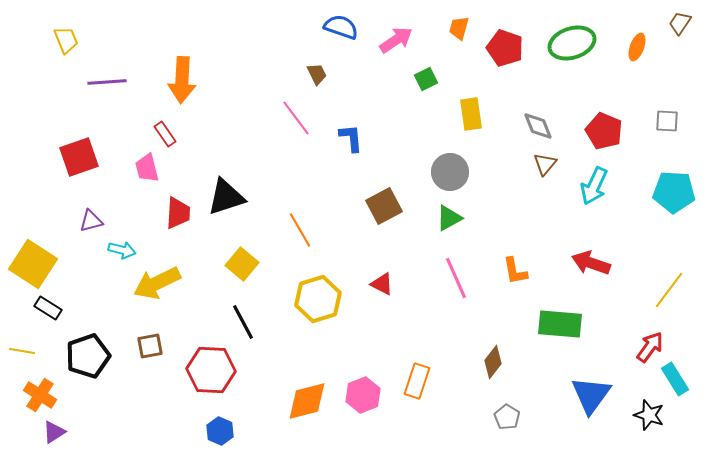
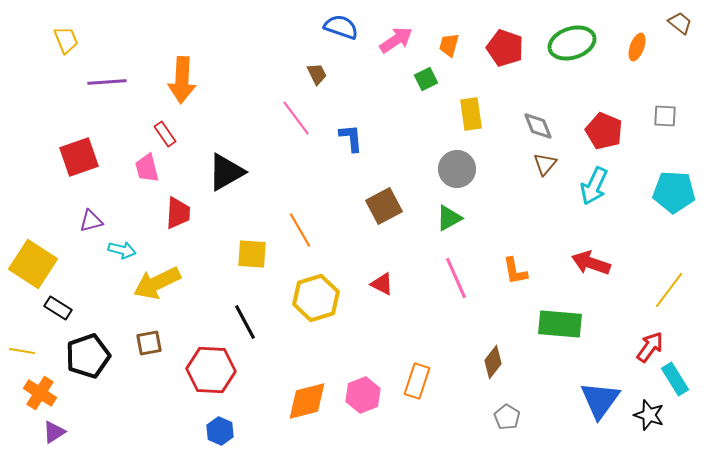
brown trapezoid at (680, 23): rotated 95 degrees clockwise
orange trapezoid at (459, 28): moved 10 px left, 17 px down
gray square at (667, 121): moved 2 px left, 5 px up
gray circle at (450, 172): moved 7 px right, 3 px up
black triangle at (226, 197): moved 25 px up; rotated 12 degrees counterclockwise
yellow square at (242, 264): moved 10 px right, 10 px up; rotated 36 degrees counterclockwise
yellow hexagon at (318, 299): moved 2 px left, 1 px up
black rectangle at (48, 308): moved 10 px right
black line at (243, 322): moved 2 px right
brown square at (150, 346): moved 1 px left, 3 px up
orange cross at (40, 395): moved 2 px up
blue triangle at (591, 395): moved 9 px right, 5 px down
